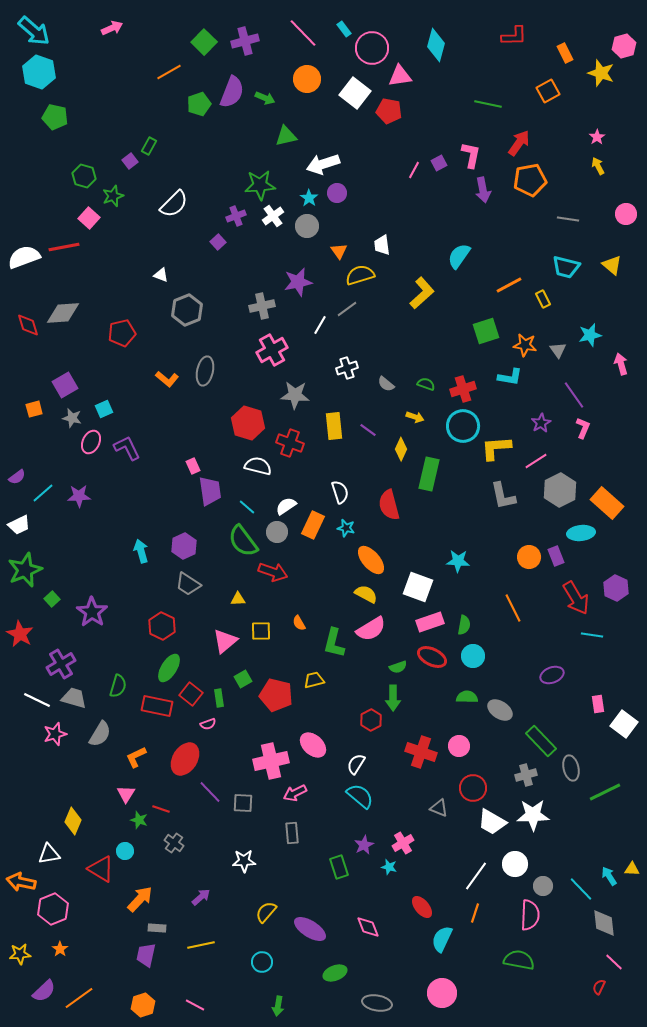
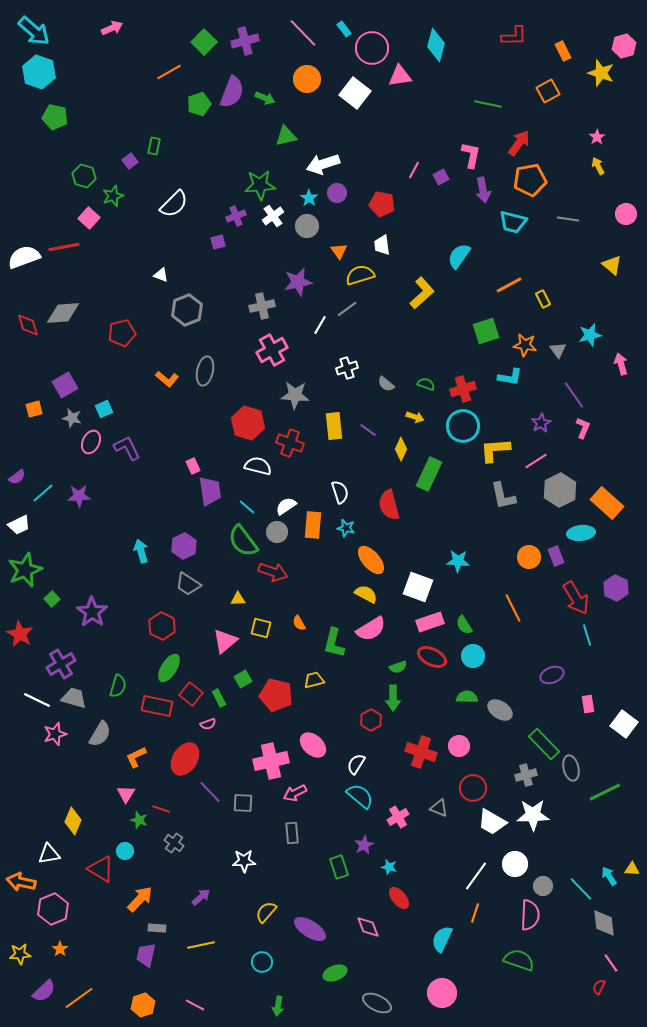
orange rectangle at (565, 53): moved 2 px left, 2 px up
red pentagon at (389, 111): moved 7 px left, 93 px down
green rectangle at (149, 146): moved 5 px right; rotated 18 degrees counterclockwise
purple square at (439, 163): moved 2 px right, 14 px down
purple square at (218, 242): rotated 28 degrees clockwise
cyan trapezoid at (566, 267): moved 53 px left, 45 px up
yellow L-shape at (496, 448): moved 1 px left, 2 px down
green rectangle at (429, 474): rotated 12 degrees clockwise
orange rectangle at (313, 525): rotated 20 degrees counterclockwise
green semicircle at (464, 625): rotated 138 degrees clockwise
yellow square at (261, 631): moved 3 px up; rotated 15 degrees clockwise
cyan line at (592, 635): moved 5 px left; rotated 65 degrees clockwise
green rectangle at (219, 698): rotated 18 degrees counterclockwise
pink rectangle at (598, 704): moved 10 px left
green rectangle at (541, 741): moved 3 px right, 3 px down
pink cross at (403, 843): moved 5 px left, 26 px up
red ellipse at (422, 907): moved 23 px left, 9 px up
green semicircle at (519, 960): rotated 8 degrees clockwise
pink line at (614, 962): moved 3 px left, 1 px down; rotated 12 degrees clockwise
gray ellipse at (377, 1003): rotated 16 degrees clockwise
